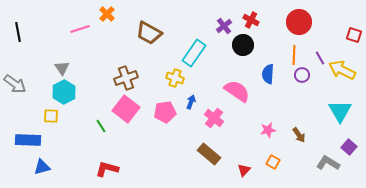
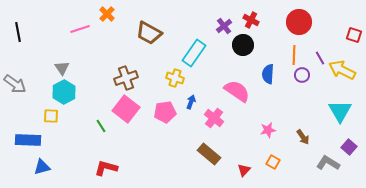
brown arrow: moved 4 px right, 2 px down
red L-shape: moved 1 px left, 1 px up
